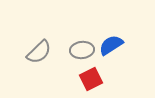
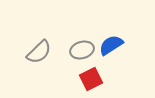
gray ellipse: rotated 10 degrees counterclockwise
